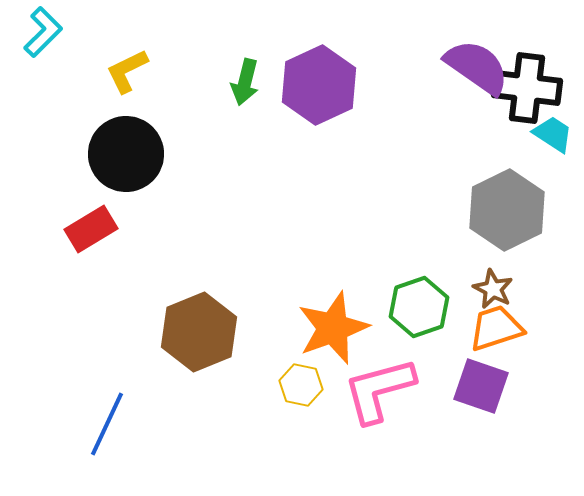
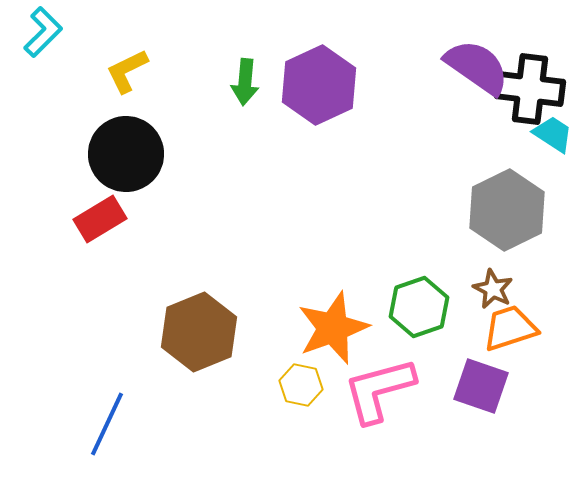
green arrow: rotated 9 degrees counterclockwise
black cross: moved 3 px right, 1 px down
red rectangle: moved 9 px right, 10 px up
orange trapezoid: moved 14 px right
